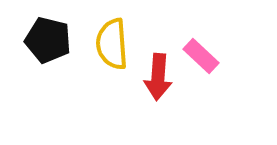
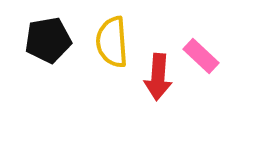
black pentagon: rotated 24 degrees counterclockwise
yellow semicircle: moved 2 px up
